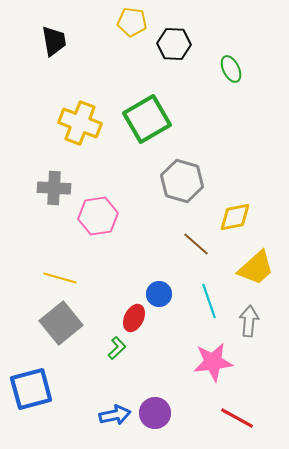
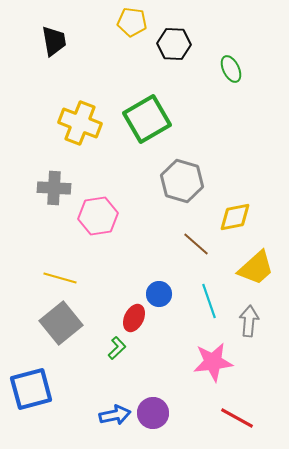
purple circle: moved 2 px left
